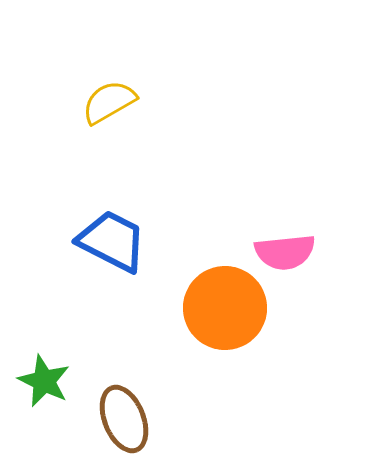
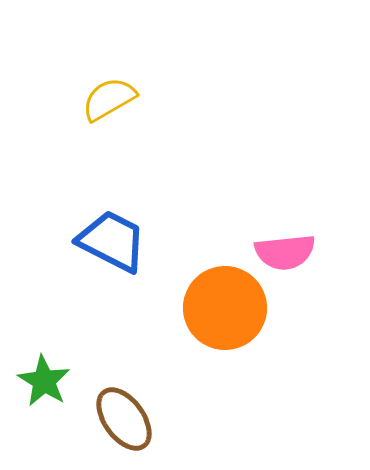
yellow semicircle: moved 3 px up
green star: rotated 6 degrees clockwise
brown ellipse: rotated 14 degrees counterclockwise
